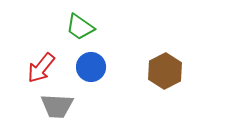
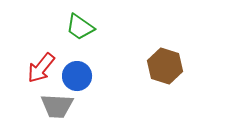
blue circle: moved 14 px left, 9 px down
brown hexagon: moved 5 px up; rotated 16 degrees counterclockwise
